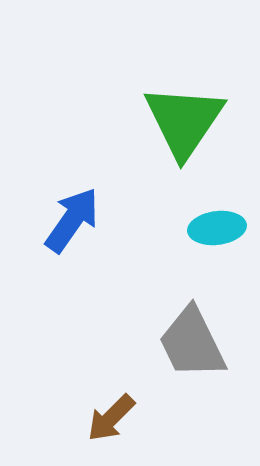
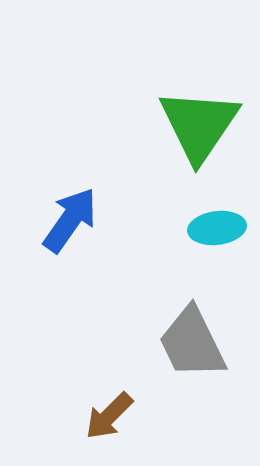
green triangle: moved 15 px right, 4 px down
blue arrow: moved 2 px left
brown arrow: moved 2 px left, 2 px up
